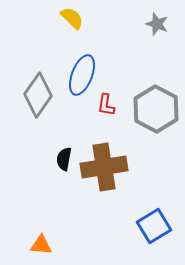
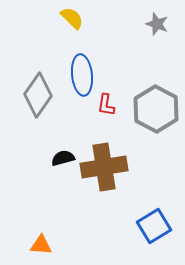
blue ellipse: rotated 27 degrees counterclockwise
black semicircle: moved 1 px left, 1 px up; rotated 65 degrees clockwise
